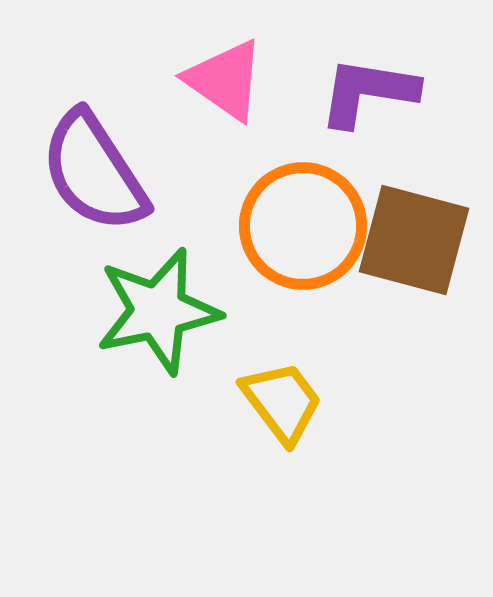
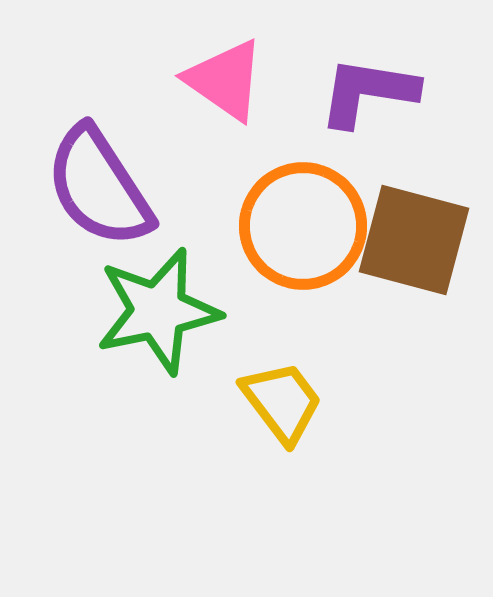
purple semicircle: moved 5 px right, 15 px down
